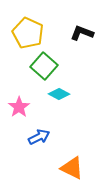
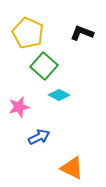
cyan diamond: moved 1 px down
pink star: rotated 20 degrees clockwise
